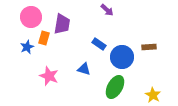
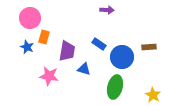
purple arrow: rotated 40 degrees counterclockwise
pink circle: moved 1 px left, 1 px down
purple trapezoid: moved 5 px right, 27 px down
orange rectangle: moved 1 px up
blue star: rotated 24 degrees counterclockwise
pink star: rotated 12 degrees counterclockwise
green ellipse: rotated 15 degrees counterclockwise
